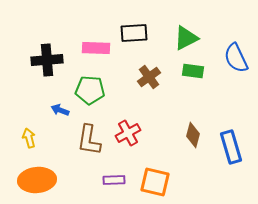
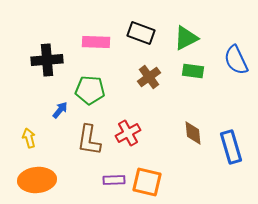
black rectangle: moved 7 px right; rotated 24 degrees clockwise
pink rectangle: moved 6 px up
blue semicircle: moved 2 px down
blue arrow: rotated 108 degrees clockwise
brown diamond: moved 2 px up; rotated 20 degrees counterclockwise
orange square: moved 8 px left
